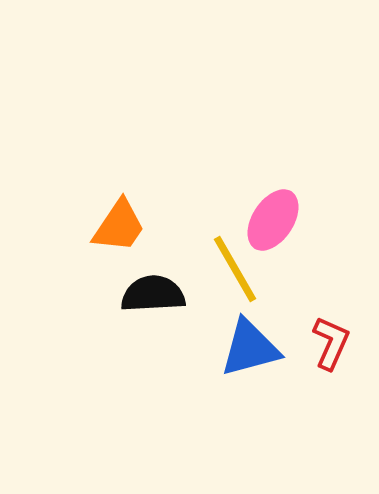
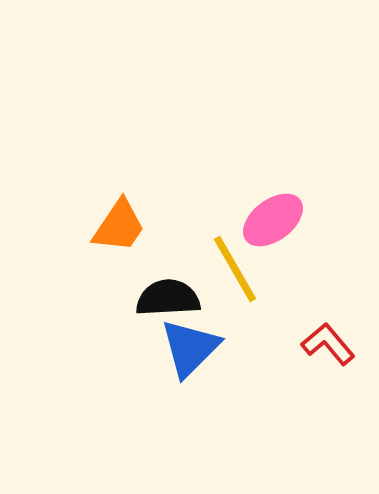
pink ellipse: rotated 20 degrees clockwise
black semicircle: moved 15 px right, 4 px down
red L-shape: moved 3 px left, 1 px down; rotated 64 degrees counterclockwise
blue triangle: moved 60 px left; rotated 30 degrees counterclockwise
